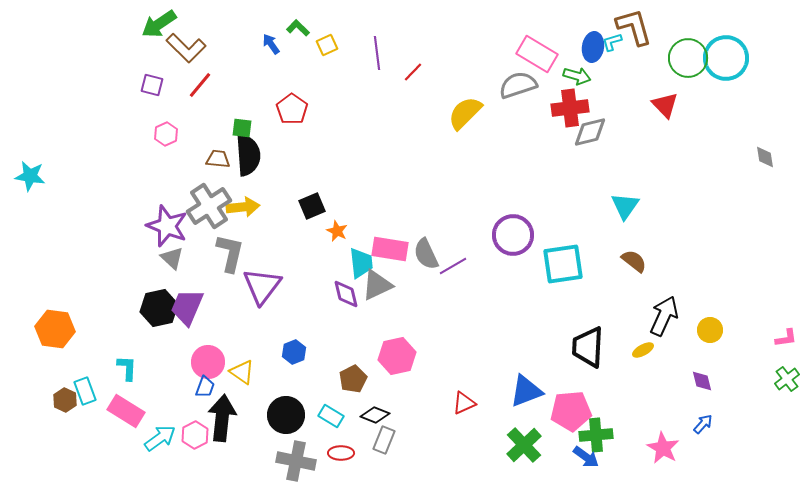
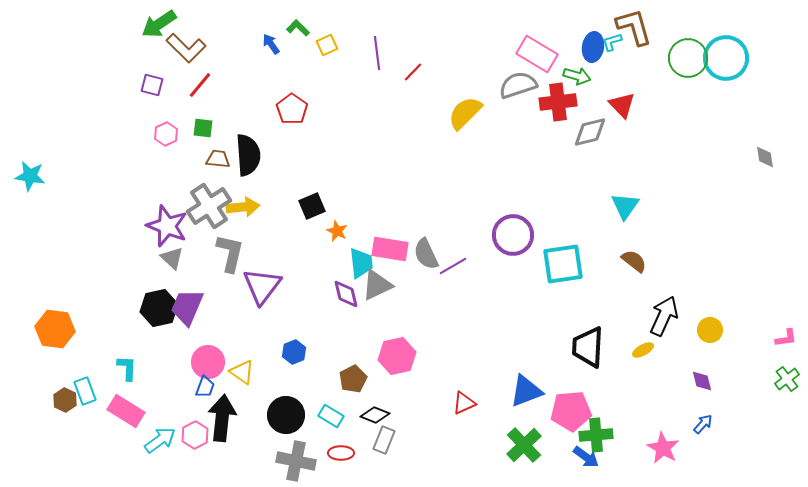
red triangle at (665, 105): moved 43 px left
red cross at (570, 108): moved 12 px left, 6 px up
green square at (242, 128): moved 39 px left
cyan arrow at (160, 438): moved 2 px down
